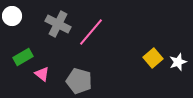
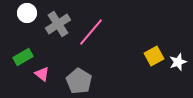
white circle: moved 15 px right, 3 px up
gray cross: rotated 30 degrees clockwise
yellow square: moved 1 px right, 2 px up; rotated 12 degrees clockwise
gray pentagon: rotated 15 degrees clockwise
